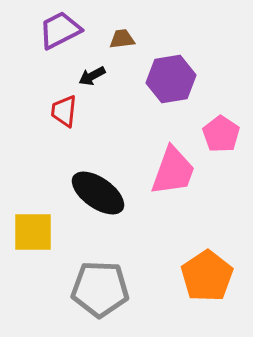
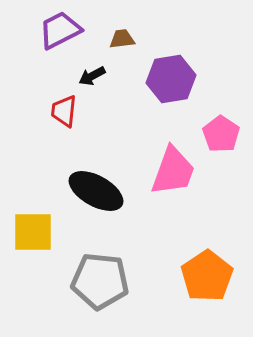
black ellipse: moved 2 px left, 2 px up; rotated 6 degrees counterclockwise
gray pentagon: moved 8 px up; rotated 4 degrees clockwise
